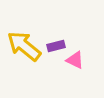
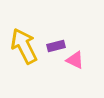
yellow arrow: rotated 24 degrees clockwise
